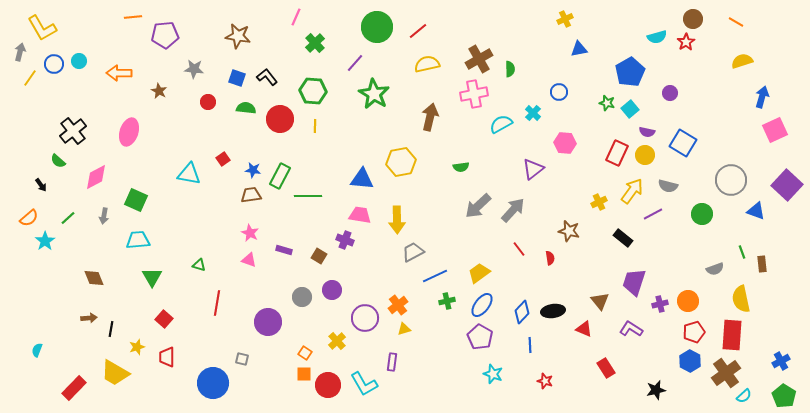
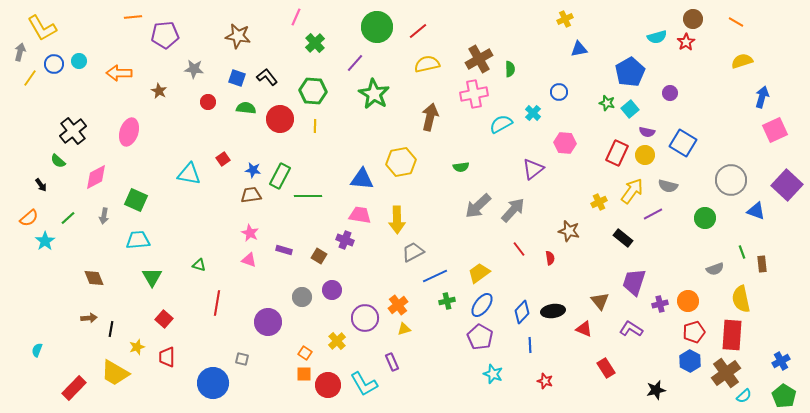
green circle at (702, 214): moved 3 px right, 4 px down
purple rectangle at (392, 362): rotated 30 degrees counterclockwise
